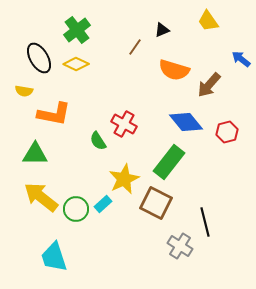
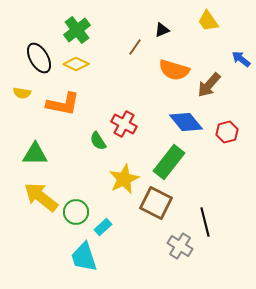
yellow semicircle: moved 2 px left, 2 px down
orange L-shape: moved 9 px right, 10 px up
cyan rectangle: moved 23 px down
green circle: moved 3 px down
cyan trapezoid: moved 30 px right
